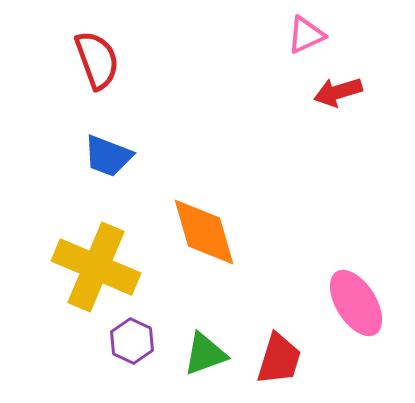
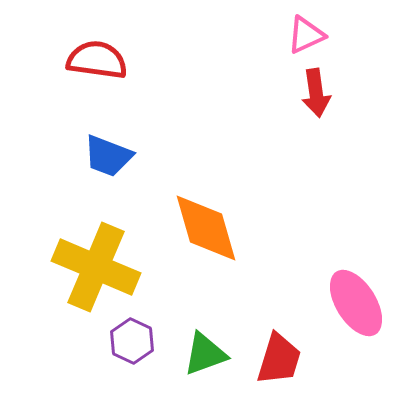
red semicircle: rotated 62 degrees counterclockwise
red arrow: moved 22 px left, 1 px down; rotated 81 degrees counterclockwise
orange diamond: moved 2 px right, 4 px up
